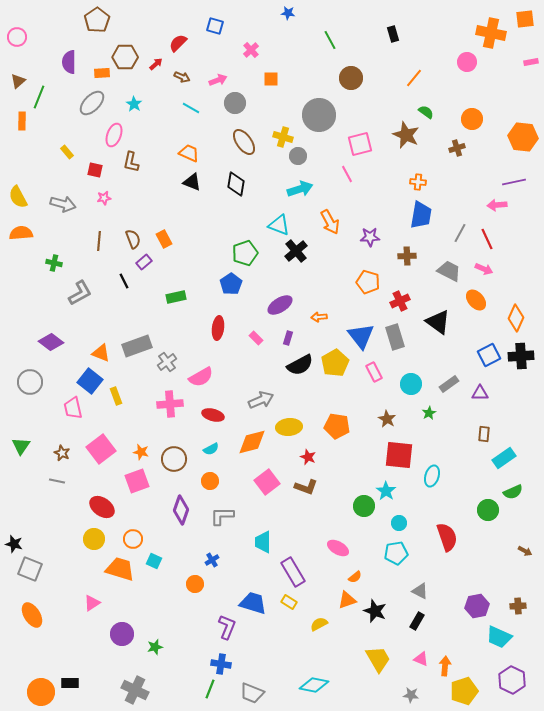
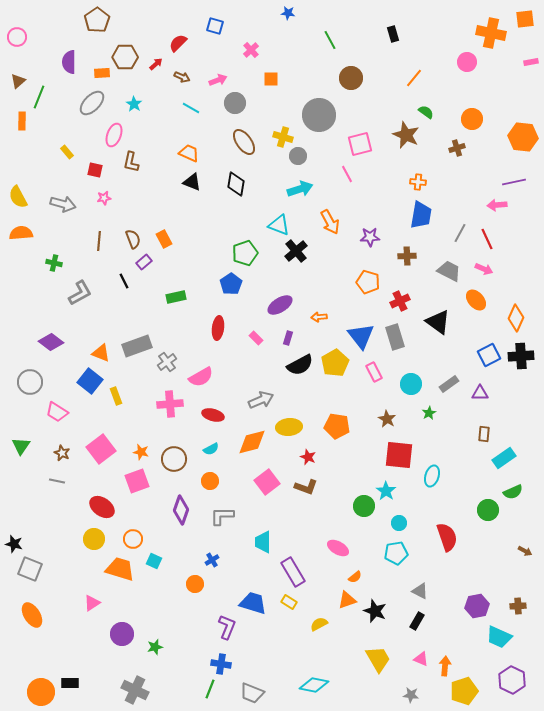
pink trapezoid at (73, 408): moved 16 px left, 4 px down; rotated 45 degrees counterclockwise
